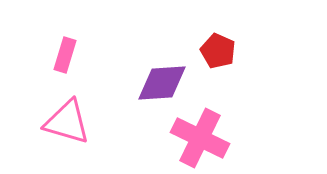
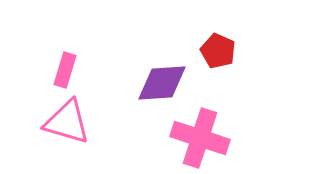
pink rectangle: moved 15 px down
pink cross: rotated 8 degrees counterclockwise
